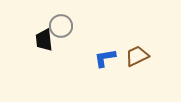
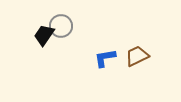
black trapezoid: moved 5 px up; rotated 40 degrees clockwise
